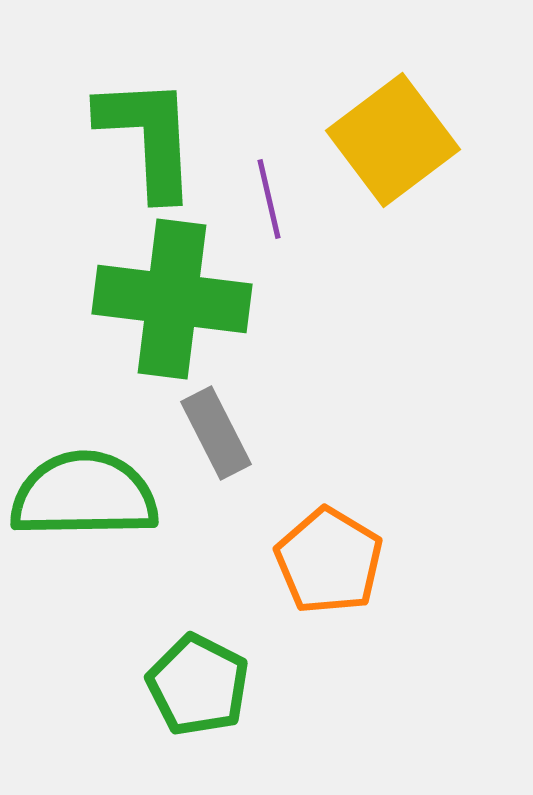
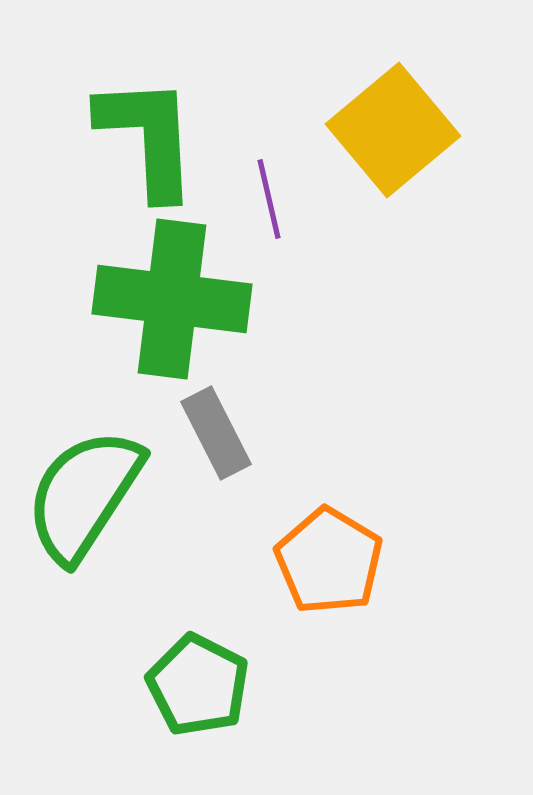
yellow square: moved 10 px up; rotated 3 degrees counterclockwise
green semicircle: rotated 56 degrees counterclockwise
